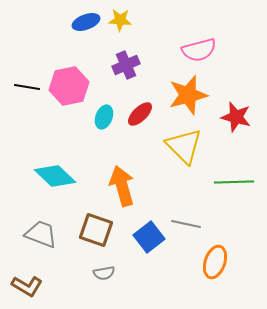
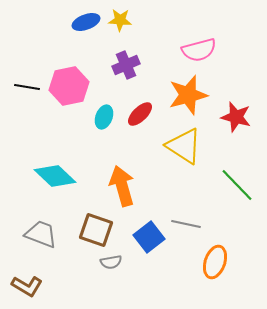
yellow triangle: rotated 12 degrees counterclockwise
green line: moved 3 px right, 3 px down; rotated 48 degrees clockwise
gray semicircle: moved 7 px right, 11 px up
